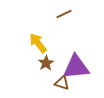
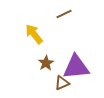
yellow arrow: moved 4 px left, 9 px up
brown triangle: rotated 42 degrees counterclockwise
